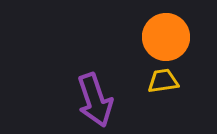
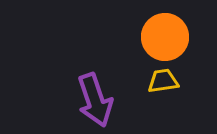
orange circle: moved 1 px left
